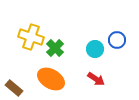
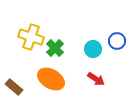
blue circle: moved 1 px down
cyan circle: moved 2 px left
brown rectangle: moved 1 px up
